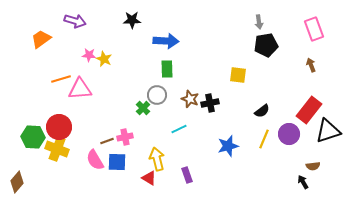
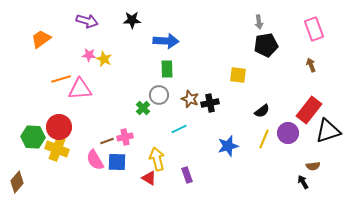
purple arrow: moved 12 px right
gray circle: moved 2 px right
purple circle: moved 1 px left, 1 px up
